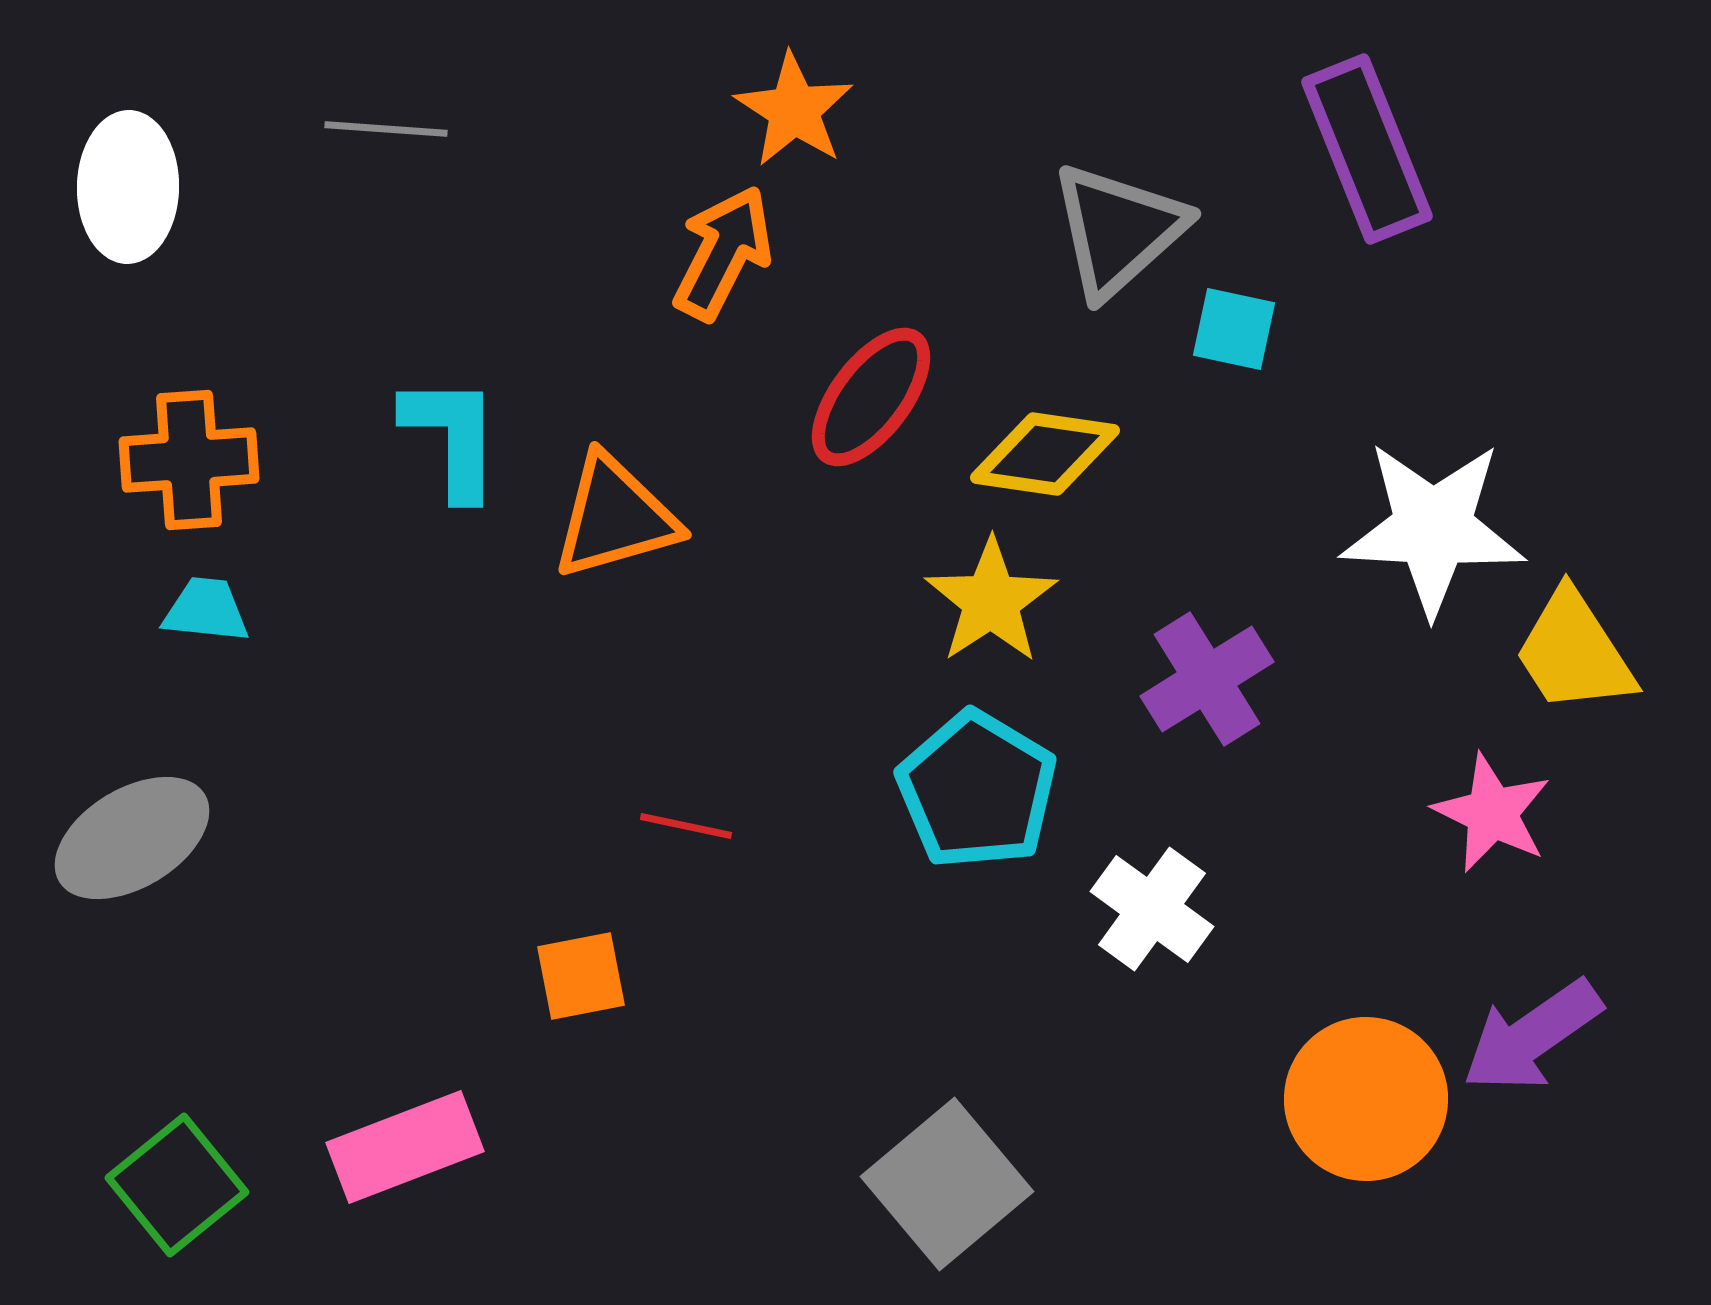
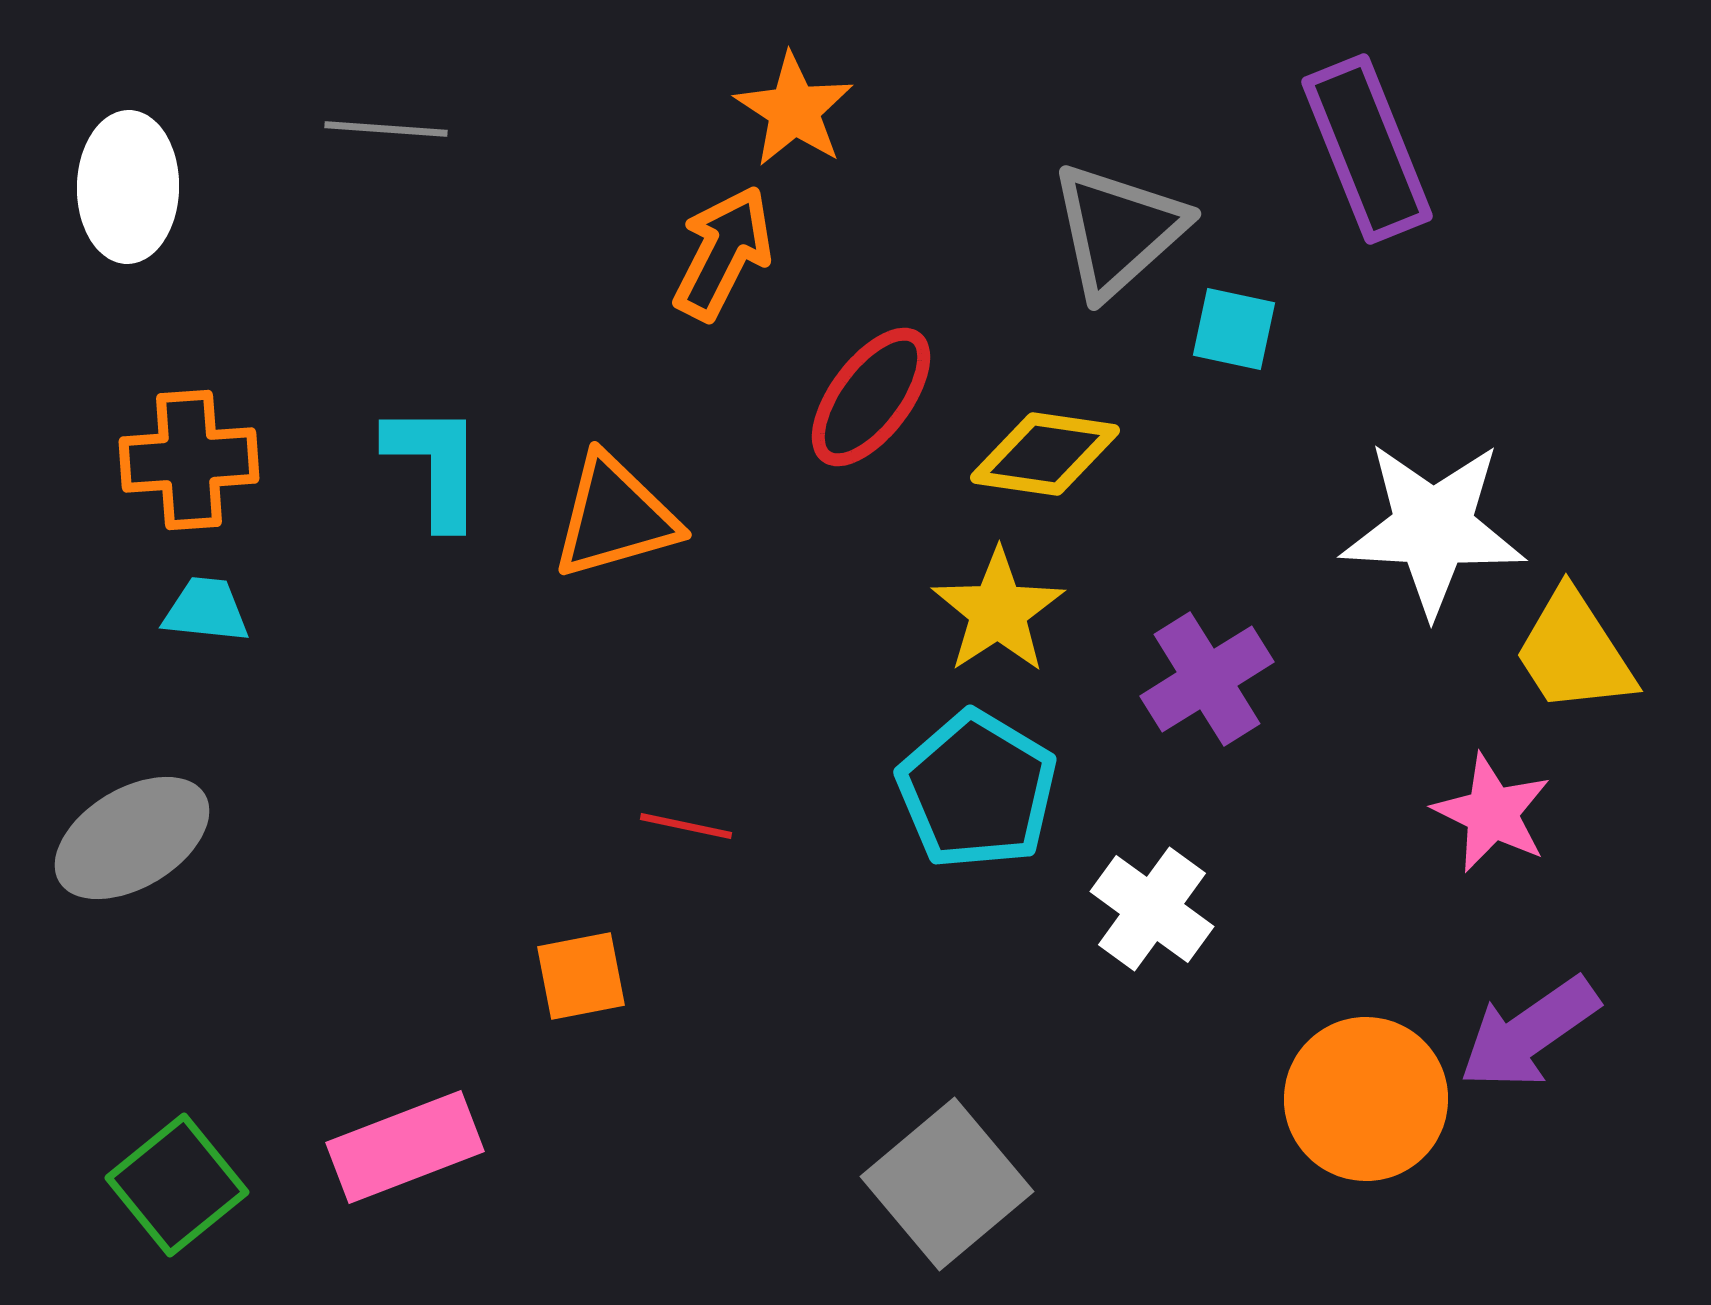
cyan L-shape: moved 17 px left, 28 px down
yellow star: moved 7 px right, 10 px down
purple arrow: moved 3 px left, 3 px up
